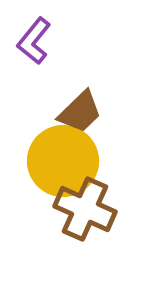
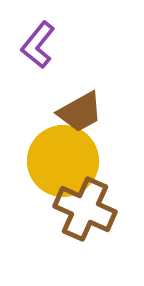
purple L-shape: moved 4 px right, 4 px down
brown trapezoid: rotated 15 degrees clockwise
